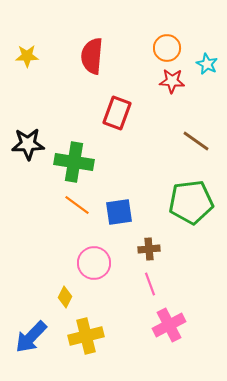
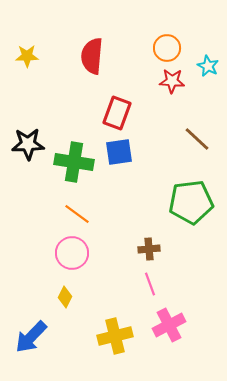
cyan star: moved 1 px right, 2 px down
brown line: moved 1 px right, 2 px up; rotated 8 degrees clockwise
orange line: moved 9 px down
blue square: moved 60 px up
pink circle: moved 22 px left, 10 px up
yellow cross: moved 29 px right
